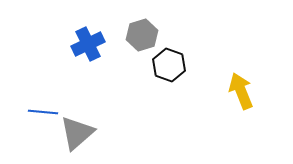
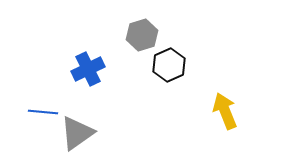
blue cross: moved 25 px down
black hexagon: rotated 16 degrees clockwise
yellow arrow: moved 16 px left, 20 px down
gray triangle: rotated 6 degrees clockwise
